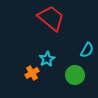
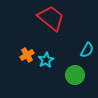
cyan star: moved 1 px left, 1 px down
orange cross: moved 5 px left, 18 px up
